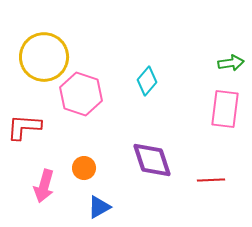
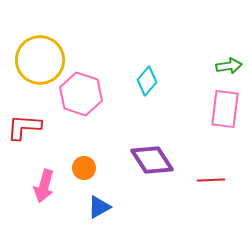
yellow circle: moved 4 px left, 3 px down
green arrow: moved 2 px left, 3 px down
purple diamond: rotated 15 degrees counterclockwise
